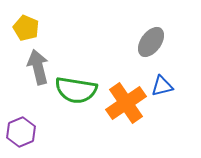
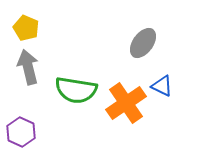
gray ellipse: moved 8 px left, 1 px down
gray arrow: moved 10 px left
blue triangle: rotated 40 degrees clockwise
purple hexagon: rotated 12 degrees counterclockwise
